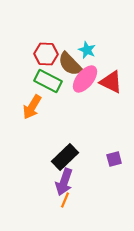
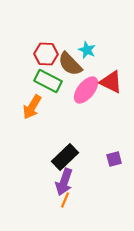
pink ellipse: moved 1 px right, 11 px down
